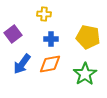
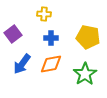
blue cross: moved 1 px up
orange diamond: moved 1 px right
